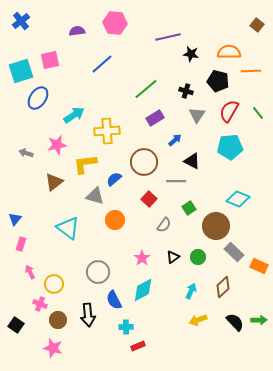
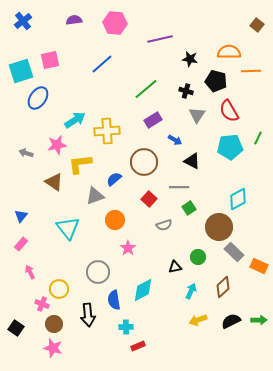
blue cross at (21, 21): moved 2 px right
purple semicircle at (77, 31): moved 3 px left, 11 px up
purple line at (168, 37): moved 8 px left, 2 px down
black star at (191, 54): moved 1 px left, 5 px down
black pentagon at (218, 81): moved 2 px left
red semicircle at (229, 111): rotated 60 degrees counterclockwise
green line at (258, 113): moved 25 px down; rotated 64 degrees clockwise
cyan arrow at (74, 115): moved 1 px right, 5 px down
purple rectangle at (155, 118): moved 2 px left, 2 px down
blue arrow at (175, 140): rotated 72 degrees clockwise
yellow L-shape at (85, 164): moved 5 px left
gray line at (176, 181): moved 3 px right, 6 px down
brown triangle at (54, 182): rotated 48 degrees counterclockwise
gray triangle at (95, 196): rotated 36 degrees counterclockwise
cyan diamond at (238, 199): rotated 50 degrees counterclockwise
blue triangle at (15, 219): moved 6 px right, 3 px up
gray semicircle at (164, 225): rotated 35 degrees clockwise
brown circle at (216, 226): moved 3 px right, 1 px down
cyan triangle at (68, 228): rotated 15 degrees clockwise
pink rectangle at (21, 244): rotated 24 degrees clockwise
black triangle at (173, 257): moved 2 px right, 10 px down; rotated 24 degrees clockwise
pink star at (142, 258): moved 14 px left, 10 px up
yellow circle at (54, 284): moved 5 px right, 5 px down
blue semicircle at (114, 300): rotated 18 degrees clockwise
pink cross at (40, 304): moved 2 px right
brown circle at (58, 320): moved 4 px left, 4 px down
black semicircle at (235, 322): moved 4 px left, 1 px up; rotated 72 degrees counterclockwise
black square at (16, 325): moved 3 px down
